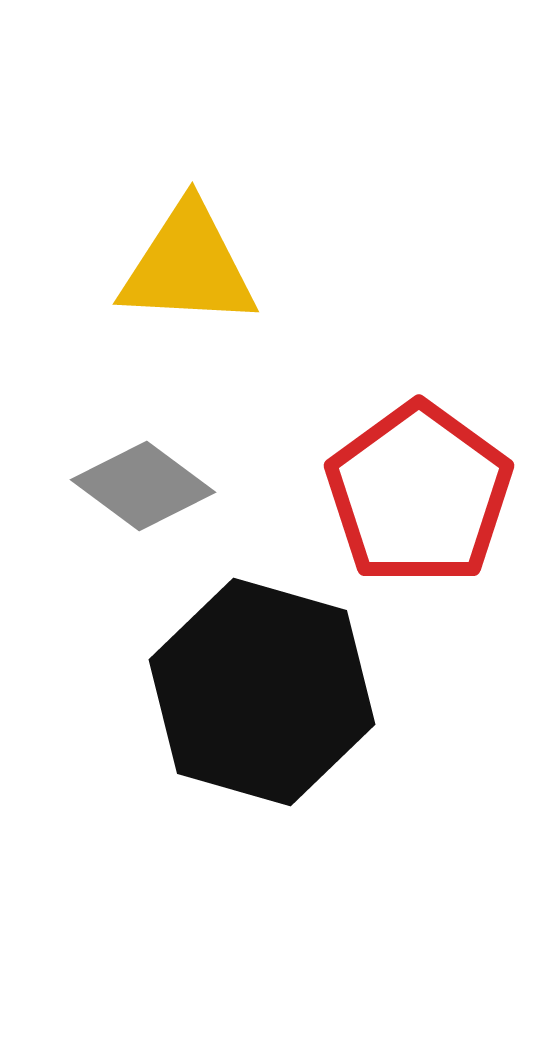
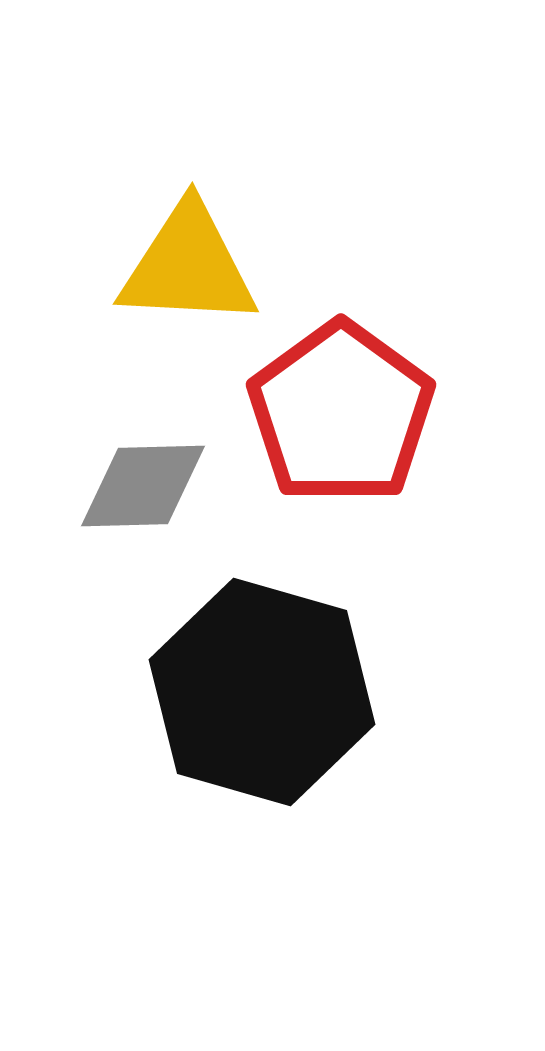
gray diamond: rotated 38 degrees counterclockwise
red pentagon: moved 78 px left, 81 px up
